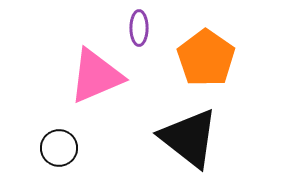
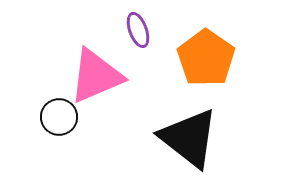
purple ellipse: moved 1 px left, 2 px down; rotated 20 degrees counterclockwise
black circle: moved 31 px up
